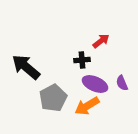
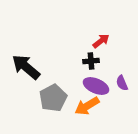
black cross: moved 9 px right, 1 px down
purple ellipse: moved 1 px right, 2 px down
